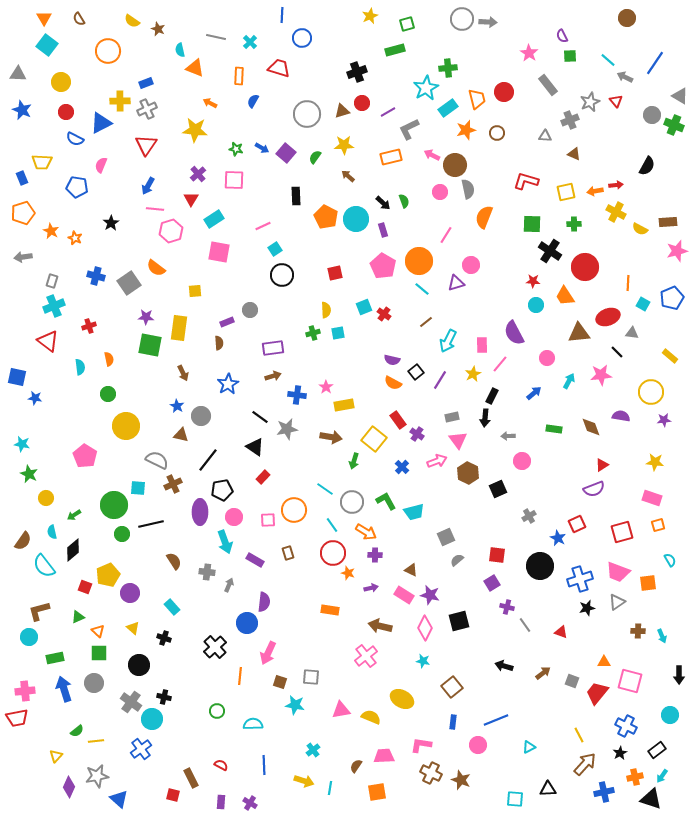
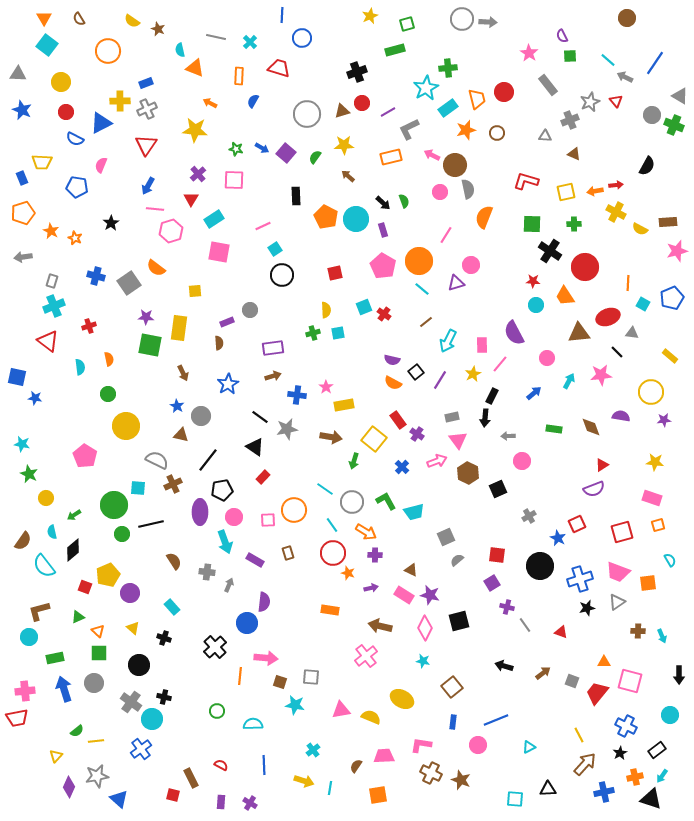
pink arrow at (268, 653): moved 2 px left, 5 px down; rotated 110 degrees counterclockwise
orange square at (377, 792): moved 1 px right, 3 px down
